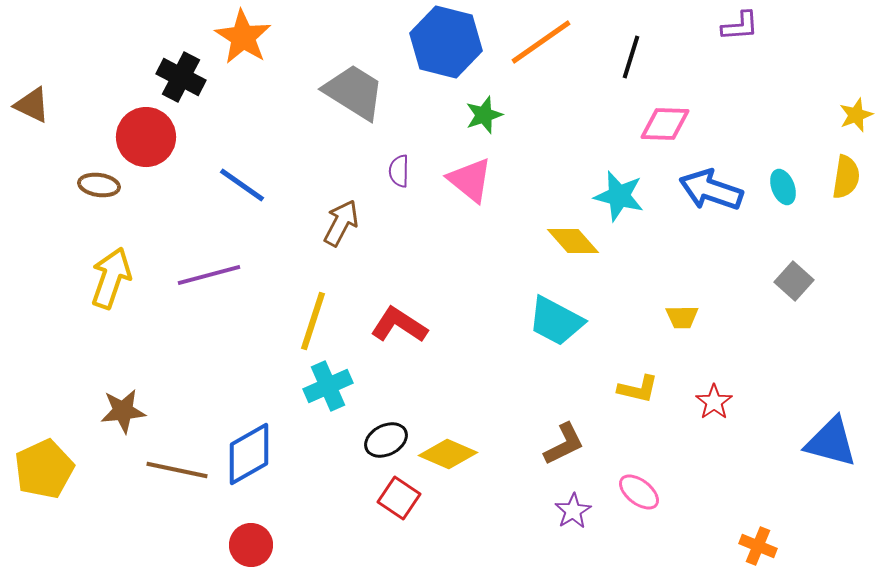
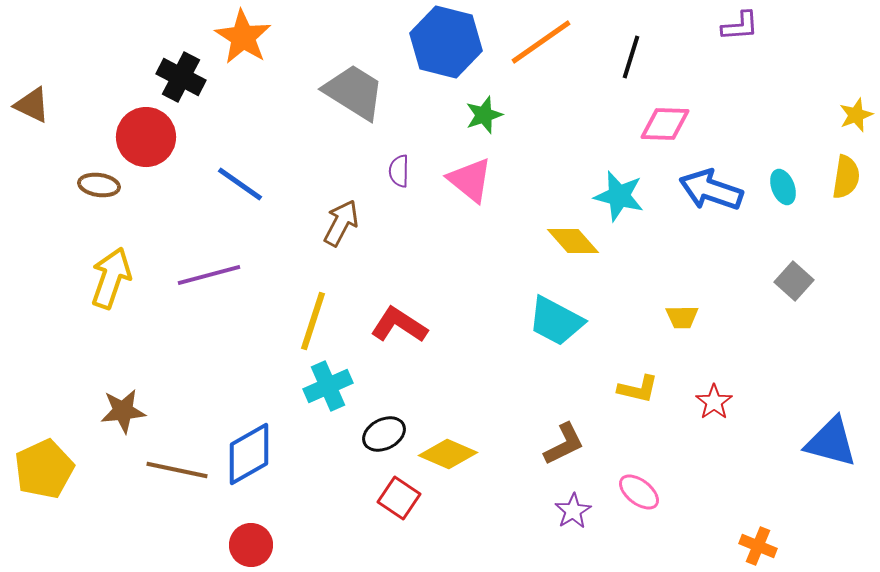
blue line at (242, 185): moved 2 px left, 1 px up
black ellipse at (386, 440): moved 2 px left, 6 px up
